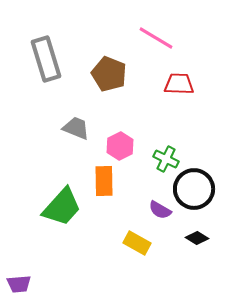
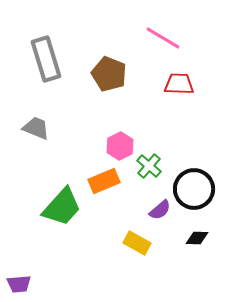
pink line: moved 7 px right
gray trapezoid: moved 40 px left
green cross: moved 17 px left, 7 px down; rotated 15 degrees clockwise
orange rectangle: rotated 68 degrees clockwise
purple semicircle: rotated 70 degrees counterclockwise
black diamond: rotated 30 degrees counterclockwise
